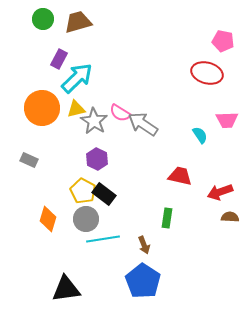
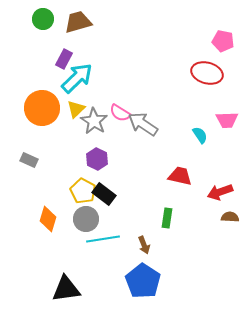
purple rectangle: moved 5 px right
yellow triangle: rotated 30 degrees counterclockwise
